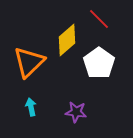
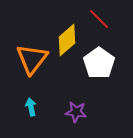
orange triangle: moved 3 px right, 3 px up; rotated 8 degrees counterclockwise
